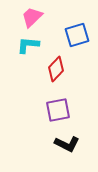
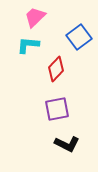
pink trapezoid: moved 3 px right
blue square: moved 2 px right, 2 px down; rotated 20 degrees counterclockwise
purple square: moved 1 px left, 1 px up
